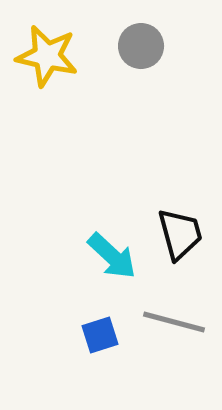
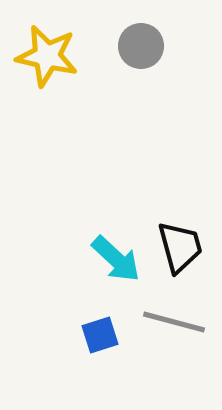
black trapezoid: moved 13 px down
cyan arrow: moved 4 px right, 3 px down
